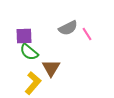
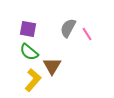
gray semicircle: rotated 144 degrees clockwise
purple square: moved 4 px right, 7 px up; rotated 12 degrees clockwise
brown triangle: moved 1 px right, 2 px up
yellow L-shape: moved 3 px up
